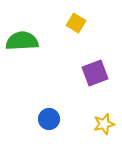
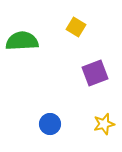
yellow square: moved 4 px down
blue circle: moved 1 px right, 5 px down
